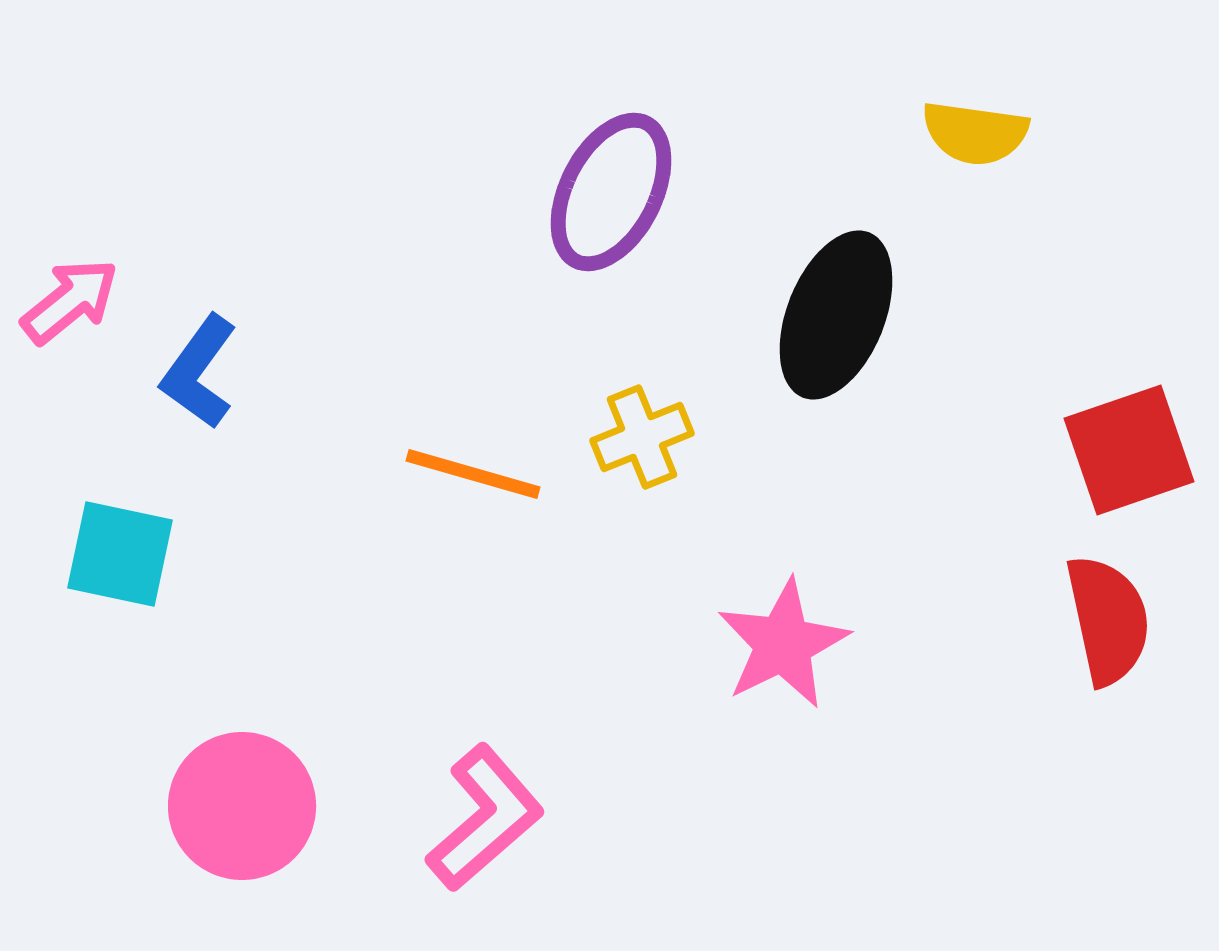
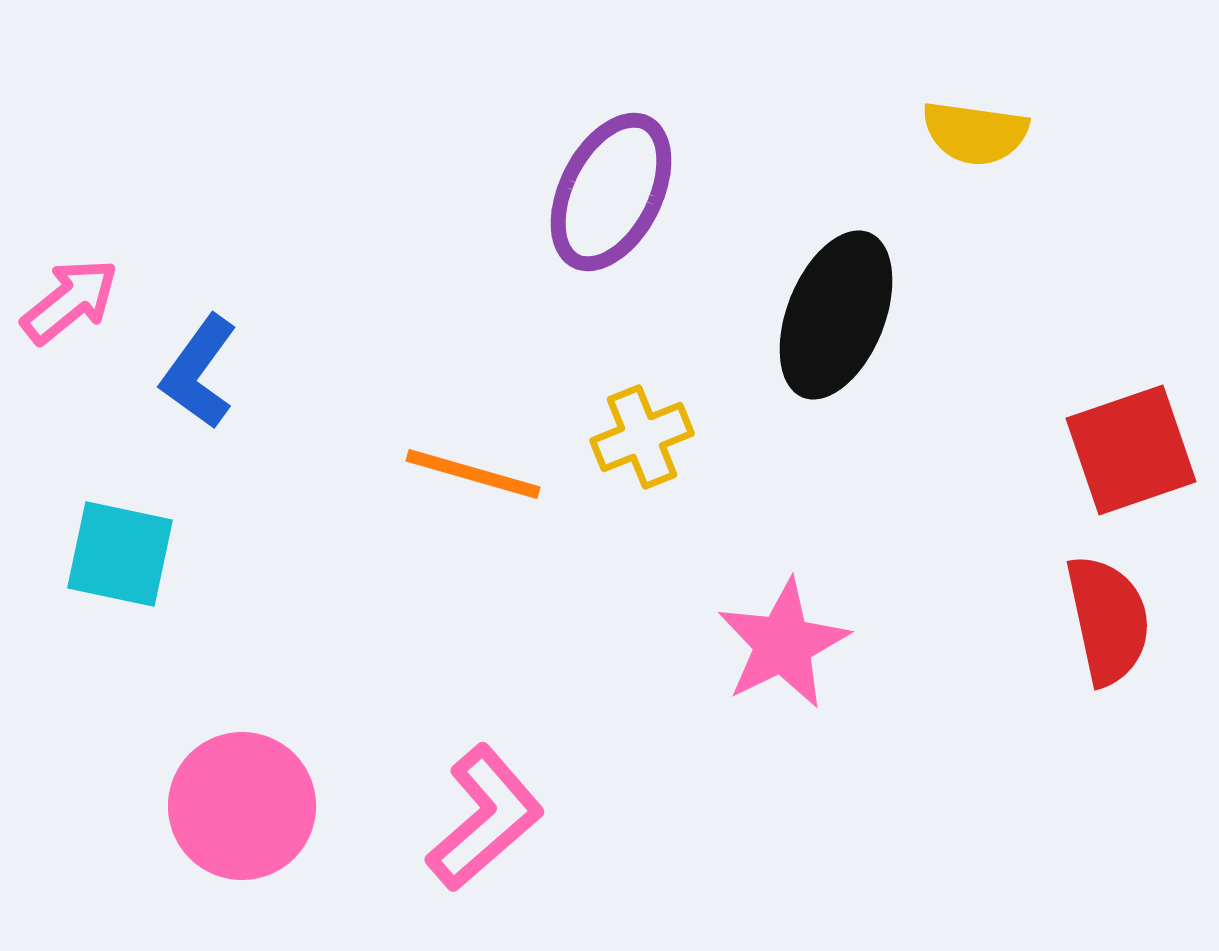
red square: moved 2 px right
